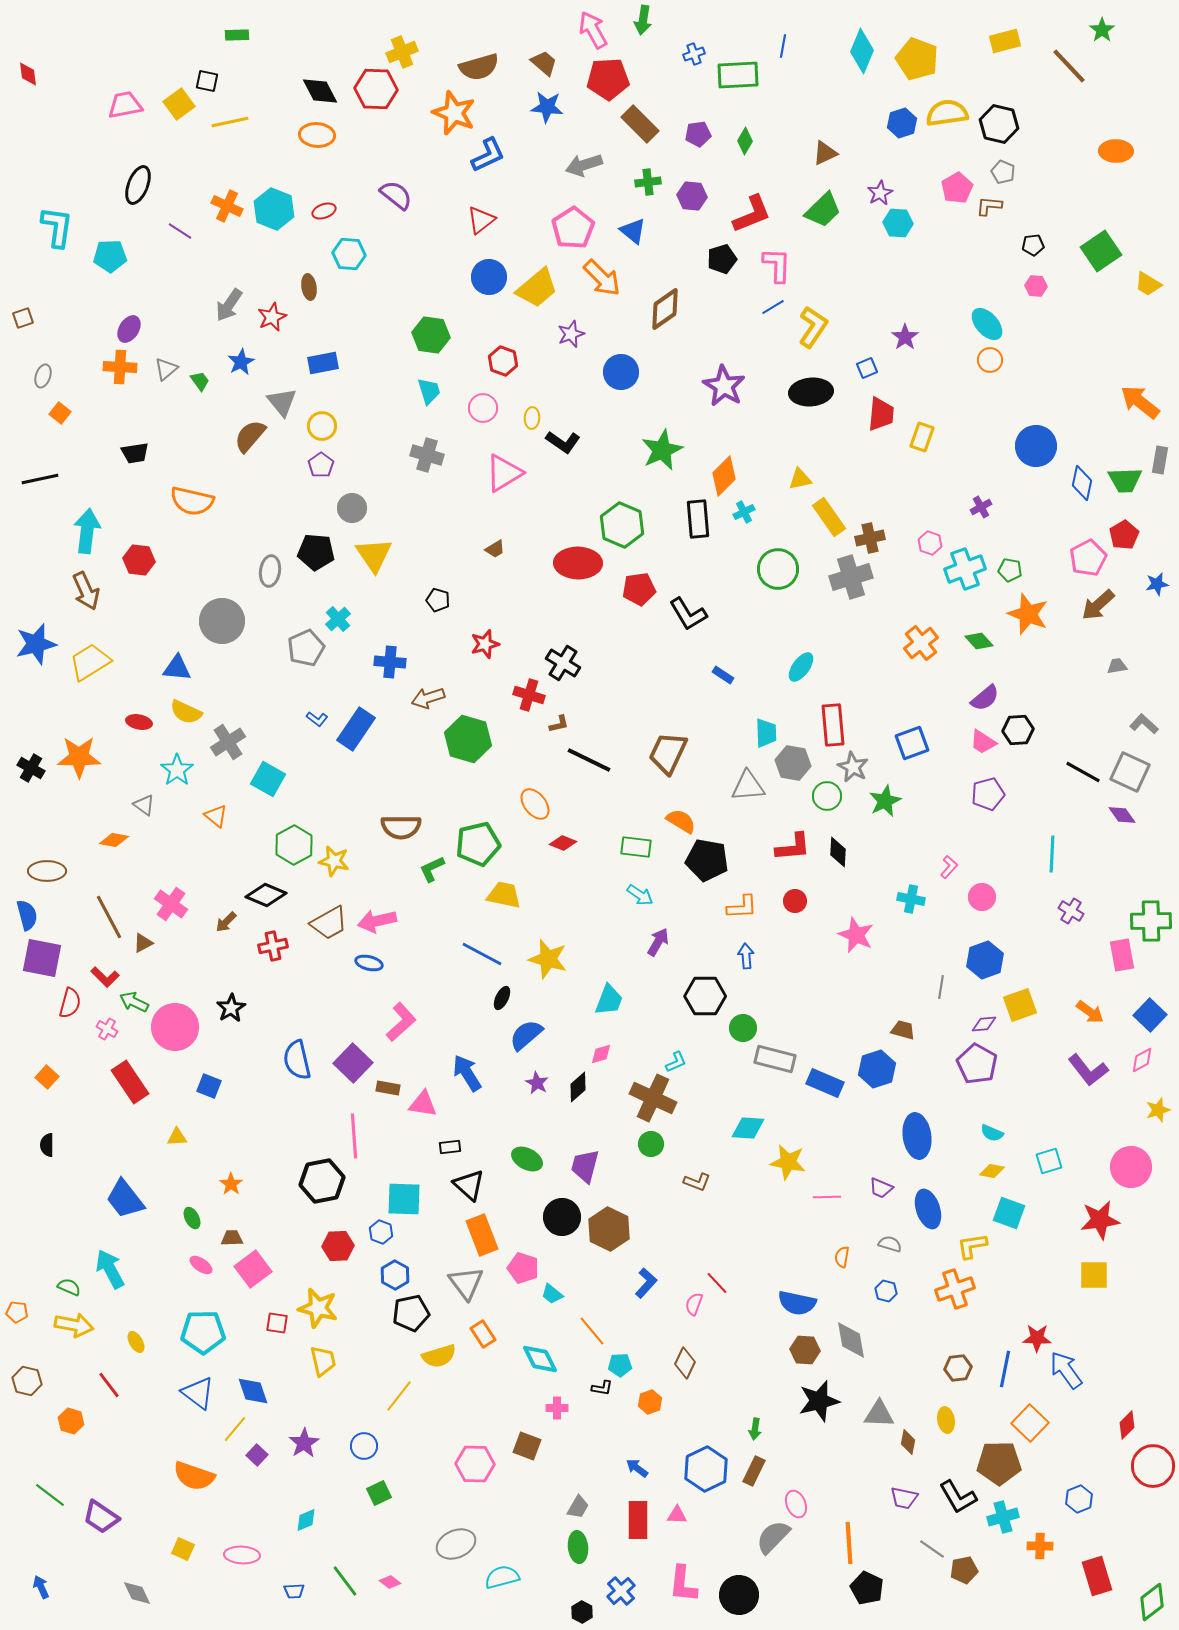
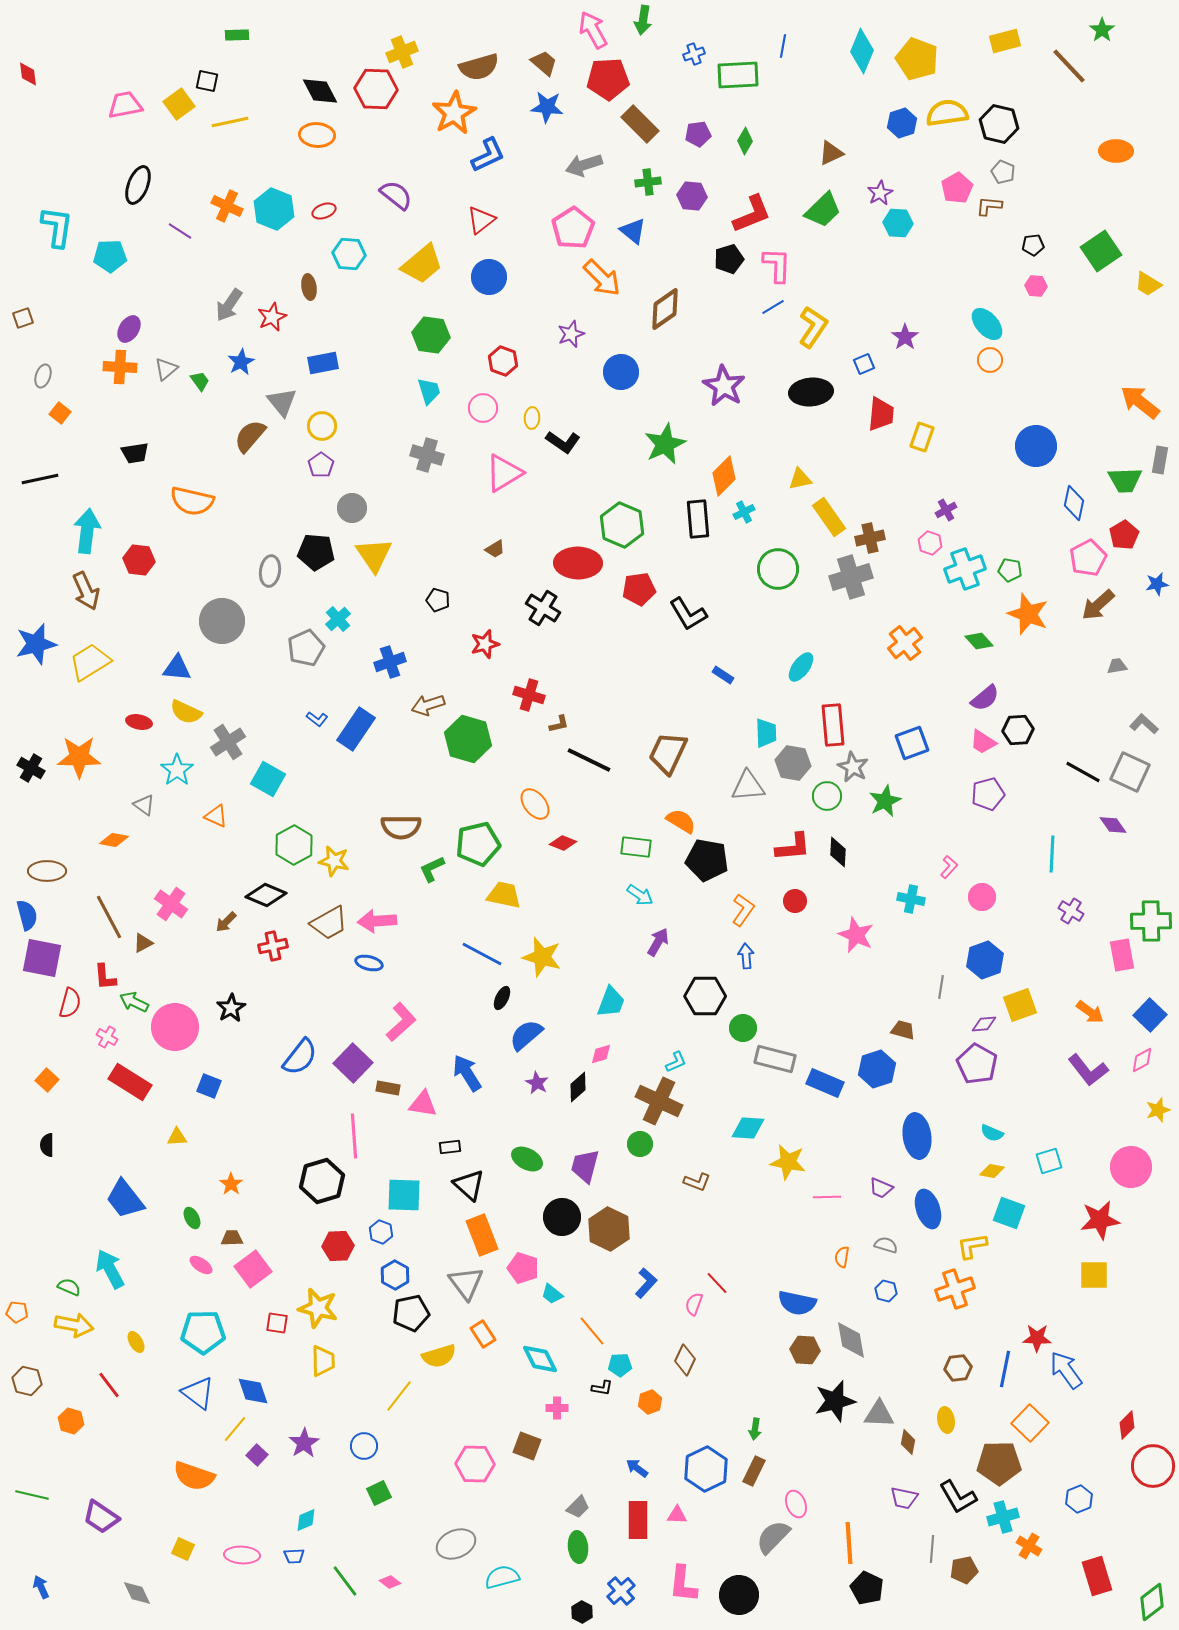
orange star at (454, 113): rotated 21 degrees clockwise
brown triangle at (825, 153): moved 6 px right
black pentagon at (722, 259): moved 7 px right
yellow trapezoid at (537, 288): moved 115 px left, 24 px up
blue square at (867, 368): moved 3 px left, 4 px up
green star at (662, 450): moved 3 px right, 6 px up
blue diamond at (1082, 483): moved 8 px left, 20 px down
purple cross at (981, 507): moved 35 px left, 3 px down
orange cross at (921, 643): moved 16 px left
blue cross at (390, 662): rotated 24 degrees counterclockwise
black cross at (563, 663): moved 20 px left, 55 px up
brown arrow at (428, 698): moved 7 px down
purple diamond at (1122, 815): moved 9 px left, 10 px down
orange triangle at (216, 816): rotated 15 degrees counterclockwise
orange L-shape at (742, 907): moved 1 px right, 3 px down; rotated 52 degrees counterclockwise
pink arrow at (377, 921): rotated 9 degrees clockwise
yellow star at (548, 959): moved 6 px left, 2 px up
red L-shape at (105, 977): rotated 40 degrees clockwise
cyan trapezoid at (609, 1000): moved 2 px right, 2 px down
pink cross at (107, 1029): moved 8 px down
blue semicircle at (297, 1060): moved 3 px right, 3 px up; rotated 129 degrees counterclockwise
orange square at (47, 1077): moved 3 px down
red rectangle at (130, 1082): rotated 24 degrees counterclockwise
brown cross at (653, 1098): moved 6 px right, 3 px down
green circle at (651, 1144): moved 11 px left
black hexagon at (322, 1181): rotated 6 degrees counterclockwise
cyan square at (404, 1199): moved 4 px up
gray semicircle at (890, 1244): moved 4 px left, 1 px down
yellow trapezoid at (323, 1361): rotated 12 degrees clockwise
brown diamond at (685, 1363): moved 3 px up
black star at (819, 1401): moved 16 px right
green line at (50, 1495): moved 18 px left; rotated 24 degrees counterclockwise
gray trapezoid at (578, 1507): rotated 15 degrees clockwise
orange cross at (1040, 1546): moved 11 px left; rotated 30 degrees clockwise
gray line at (932, 1549): rotated 60 degrees clockwise
blue trapezoid at (294, 1591): moved 35 px up
